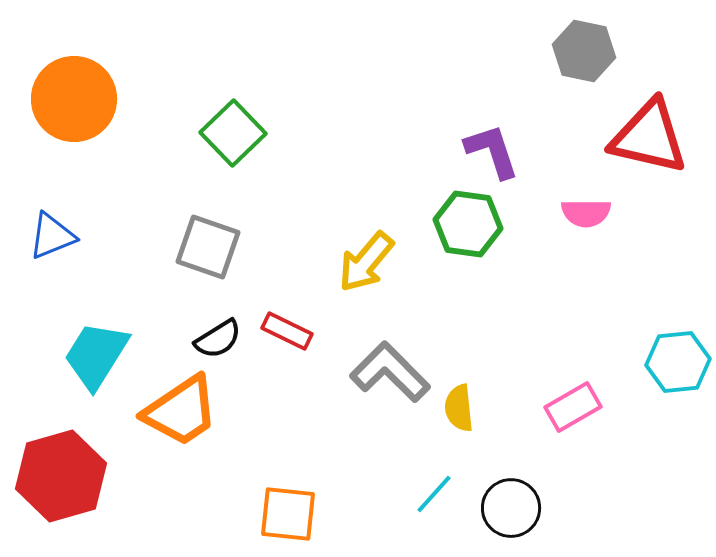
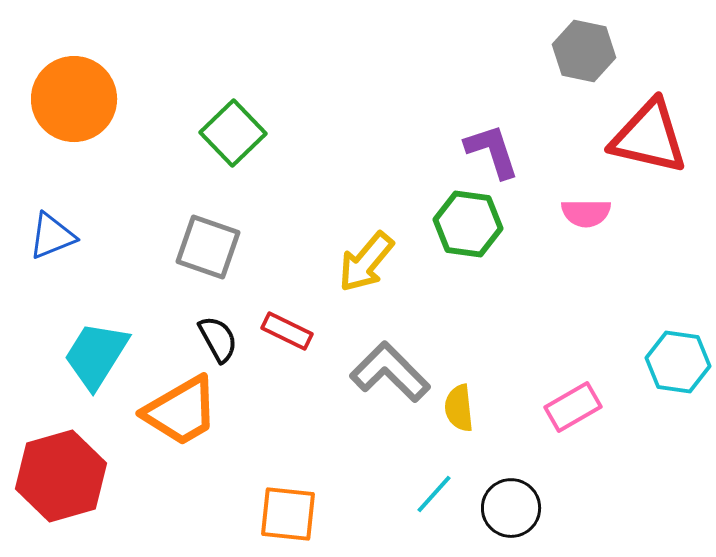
black semicircle: rotated 87 degrees counterclockwise
cyan hexagon: rotated 14 degrees clockwise
orange trapezoid: rotated 4 degrees clockwise
